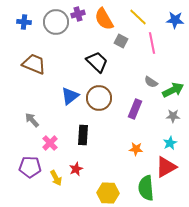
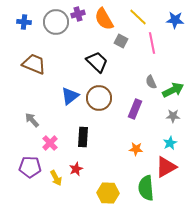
gray semicircle: rotated 32 degrees clockwise
black rectangle: moved 2 px down
